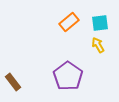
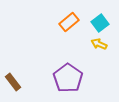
cyan square: rotated 30 degrees counterclockwise
yellow arrow: moved 1 px right, 1 px up; rotated 35 degrees counterclockwise
purple pentagon: moved 2 px down
